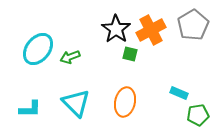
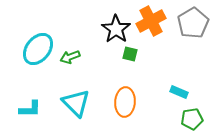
gray pentagon: moved 2 px up
orange cross: moved 9 px up
cyan rectangle: moved 1 px up
orange ellipse: rotated 8 degrees counterclockwise
green pentagon: moved 6 px left, 4 px down
